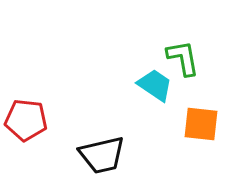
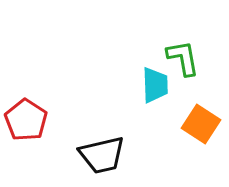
cyan trapezoid: rotated 54 degrees clockwise
red pentagon: rotated 27 degrees clockwise
orange square: rotated 27 degrees clockwise
